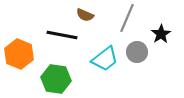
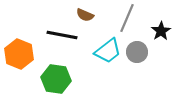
black star: moved 3 px up
cyan trapezoid: moved 3 px right, 8 px up
